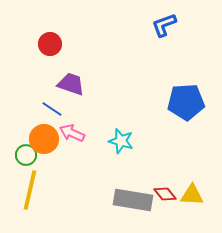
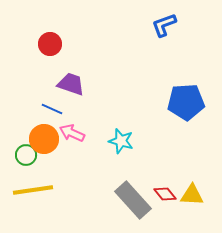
blue line: rotated 10 degrees counterclockwise
yellow line: moved 3 px right; rotated 69 degrees clockwise
gray rectangle: rotated 39 degrees clockwise
